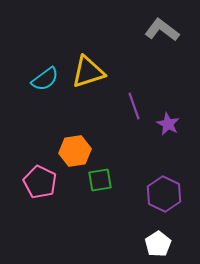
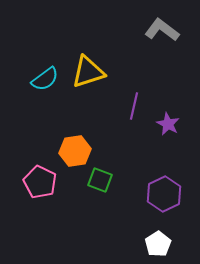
purple line: rotated 32 degrees clockwise
green square: rotated 30 degrees clockwise
purple hexagon: rotated 8 degrees clockwise
